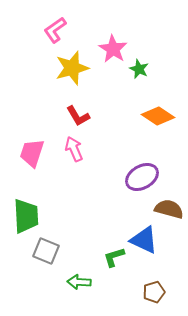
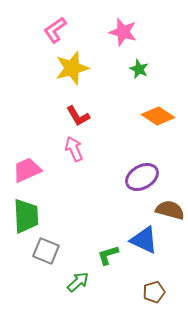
pink star: moved 10 px right, 17 px up; rotated 16 degrees counterclockwise
pink trapezoid: moved 5 px left, 17 px down; rotated 48 degrees clockwise
brown semicircle: moved 1 px right, 1 px down
green L-shape: moved 6 px left, 2 px up
green arrow: moved 1 px left; rotated 135 degrees clockwise
